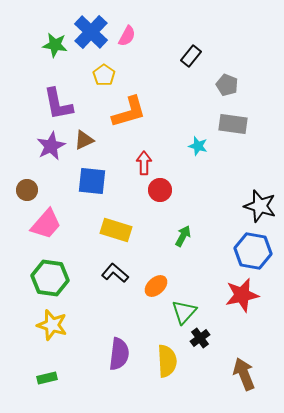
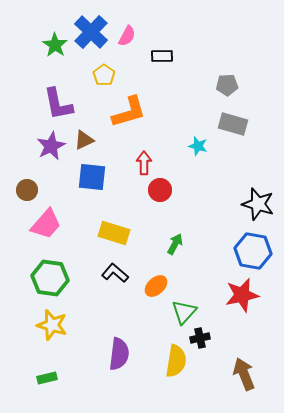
green star: rotated 25 degrees clockwise
black rectangle: moved 29 px left; rotated 50 degrees clockwise
gray pentagon: rotated 25 degrees counterclockwise
gray rectangle: rotated 8 degrees clockwise
blue square: moved 4 px up
black star: moved 2 px left, 2 px up
yellow rectangle: moved 2 px left, 3 px down
green arrow: moved 8 px left, 8 px down
black cross: rotated 24 degrees clockwise
yellow semicircle: moved 9 px right; rotated 12 degrees clockwise
